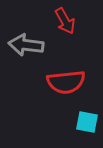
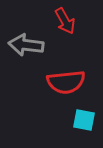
cyan square: moved 3 px left, 2 px up
